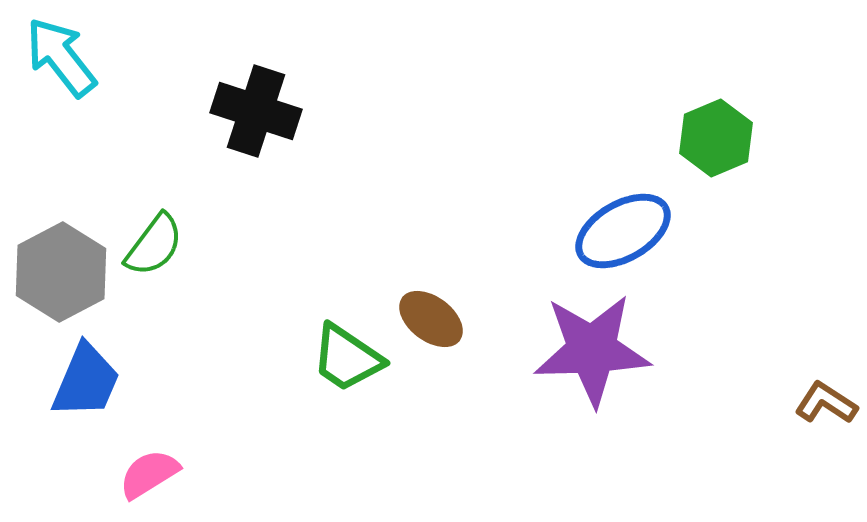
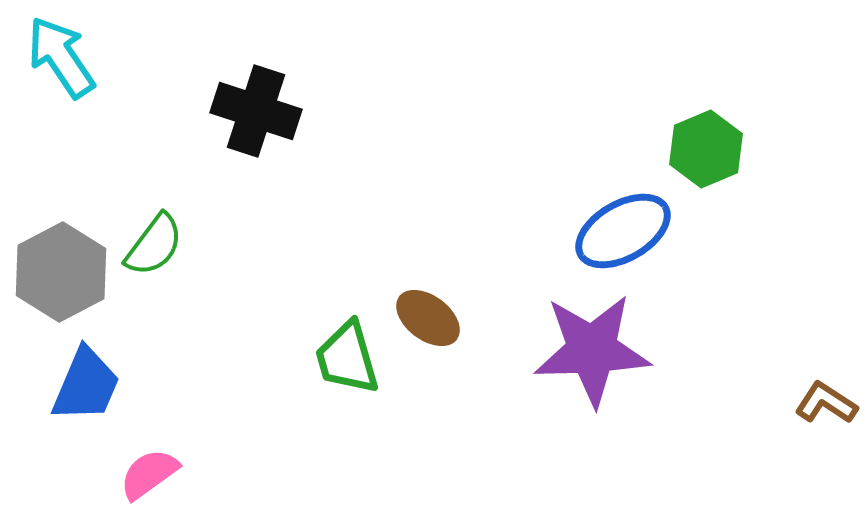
cyan arrow: rotated 4 degrees clockwise
green hexagon: moved 10 px left, 11 px down
brown ellipse: moved 3 px left, 1 px up
green trapezoid: rotated 40 degrees clockwise
blue trapezoid: moved 4 px down
pink semicircle: rotated 4 degrees counterclockwise
